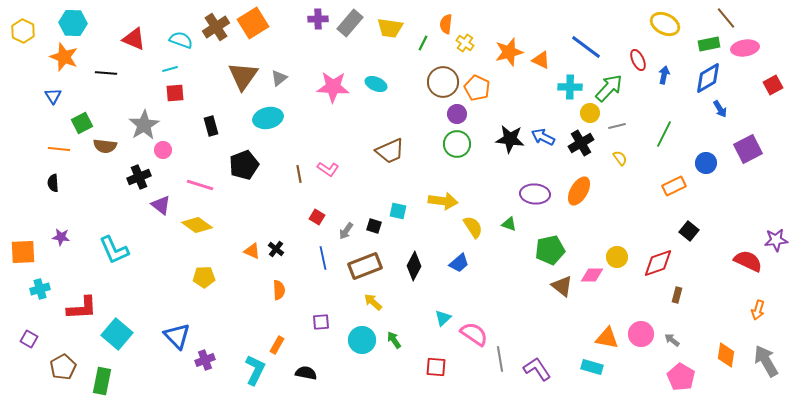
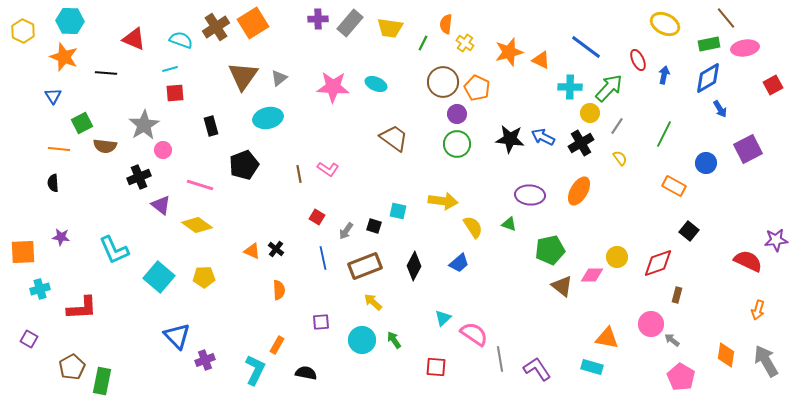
cyan hexagon at (73, 23): moved 3 px left, 2 px up
gray line at (617, 126): rotated 42 degrees counterclockwise
brown trapezoid at (390, 151): moved 4 px right, 13 px up; rotated 120 degrees counterclockwise
orange rectangle at (674, 186): rotated 55 degrees clockwise
purple ellipse at (535, 194): moved 5 px left, 1 px down
cyan square at (117, 334): moved 42 px right, 57 px up
pink circle at (641, 334): moved 10 px right, 10 px up
brown pentagon at (63, 367): moved 9 px right
